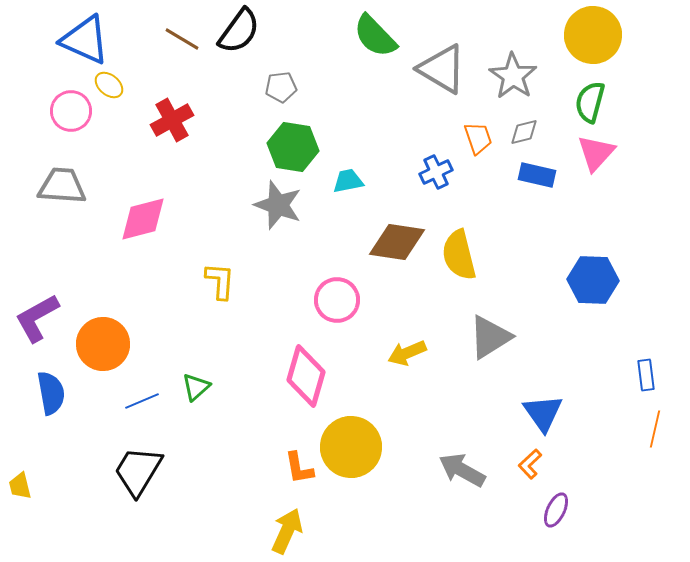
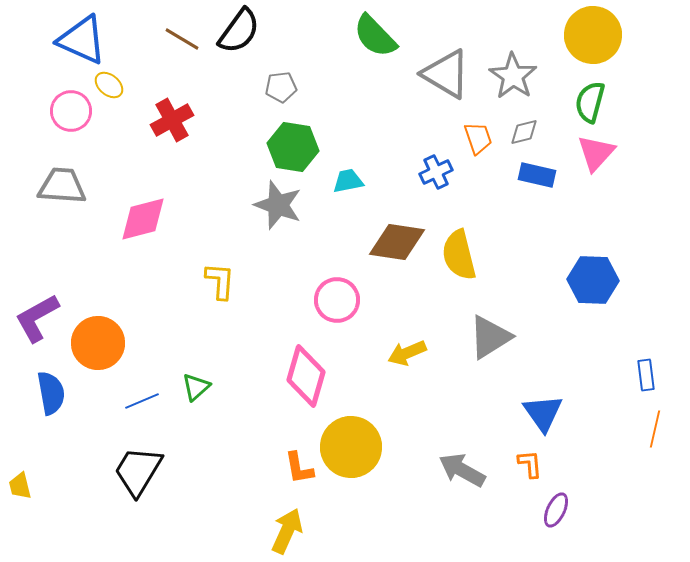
blue triangle at (85, 40): moved 3 px left
gray triangle at (442, 69): moved 4 px right, 5 px down
orange circle at (103, 344): moved 5 px left, 1 px up
orange L-shape at (530, 464): rotated 128 degrees clockwise
